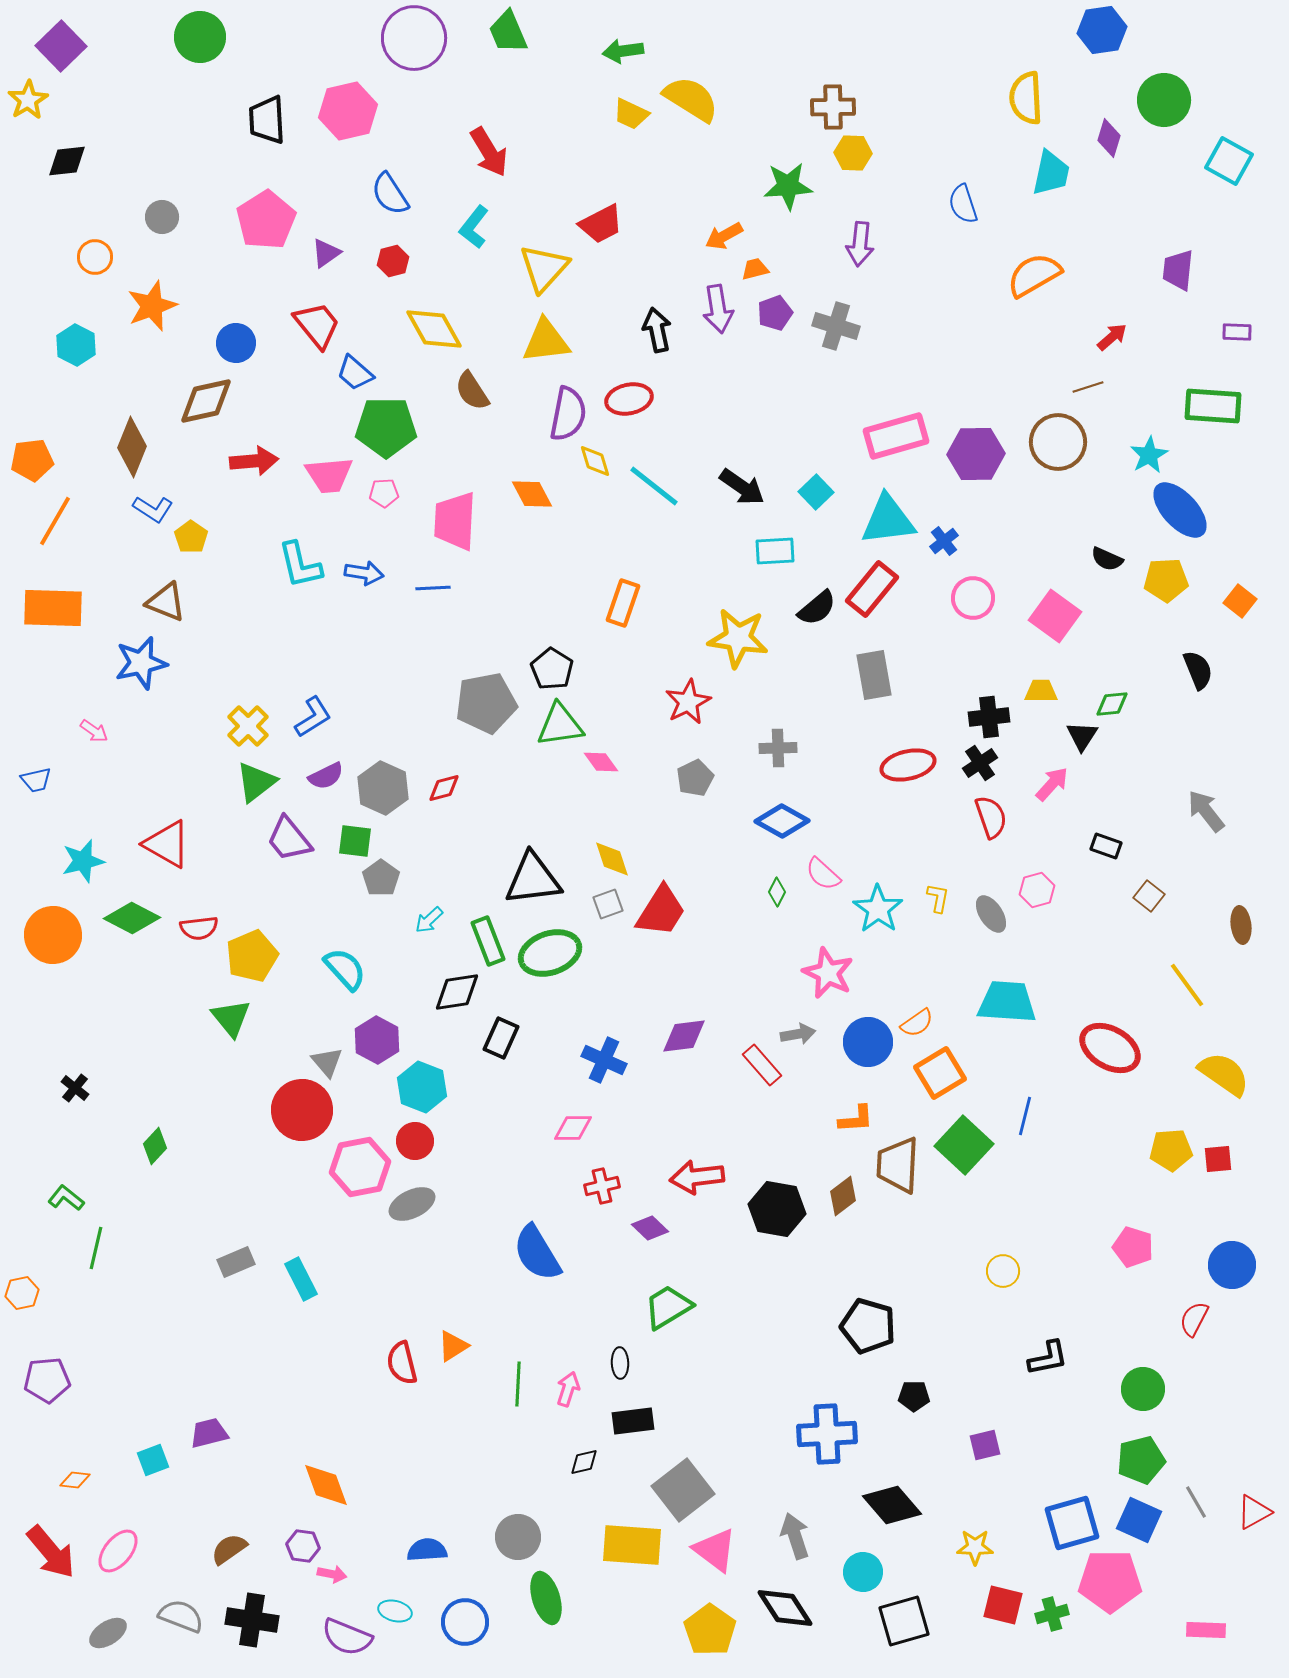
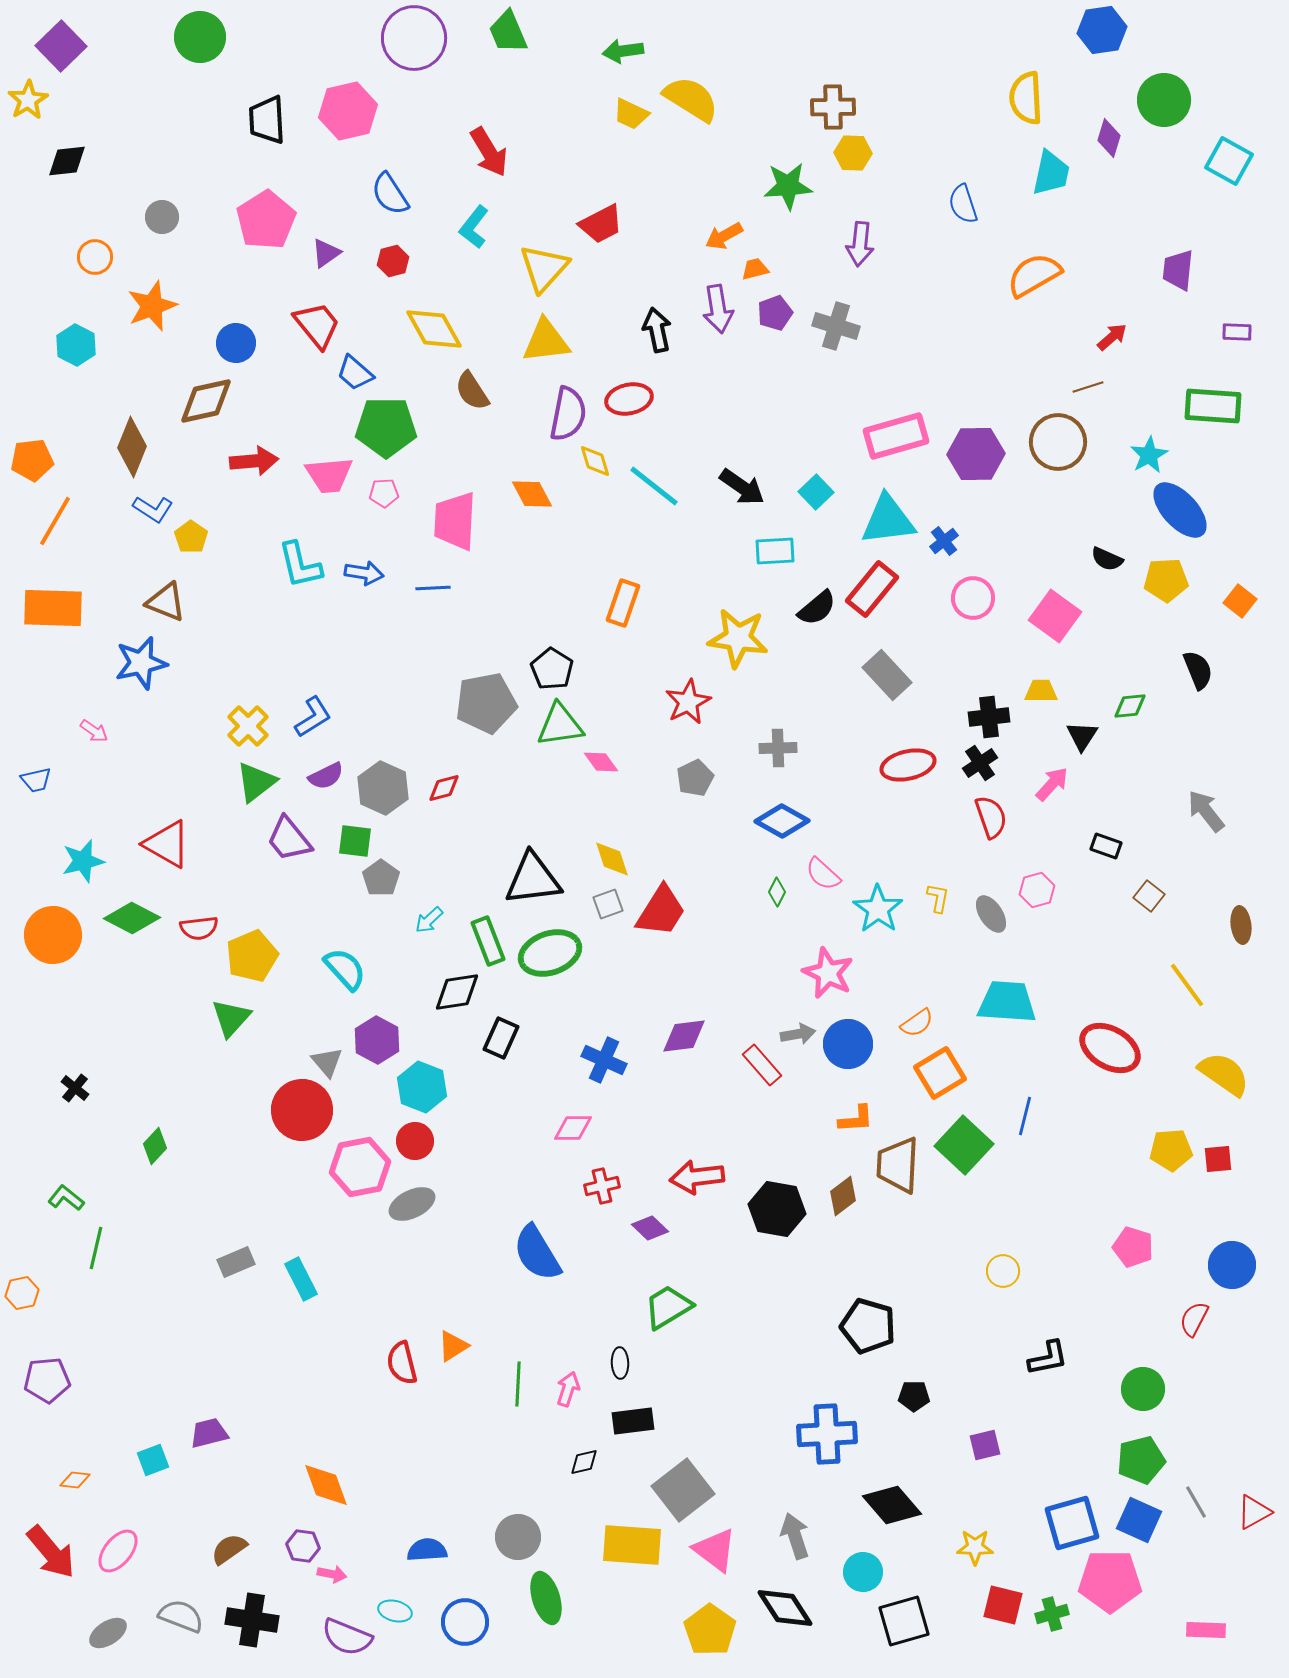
gray rectangle at (874, 675): moved 13 px right; rotated 33 degrees counterclockwise
green diamond at (1112, 704): moved 18 px right, 2 px down
green triangle at (231, 1018): rotated 21 degrees clockwise
blue circle at (868, 1042): moved 20 px left, 2 px down
